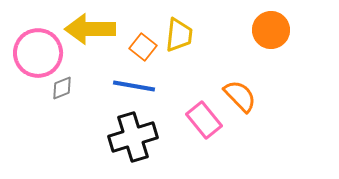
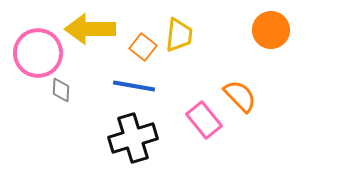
gray diamond: moved 1 px left, 2 px down; rotated 65 degrees counterclockwise
black cross: moved 1 px down
